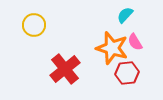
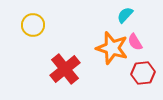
yellow circle: moved 1 px left
red hexagon: moved 16 px right
